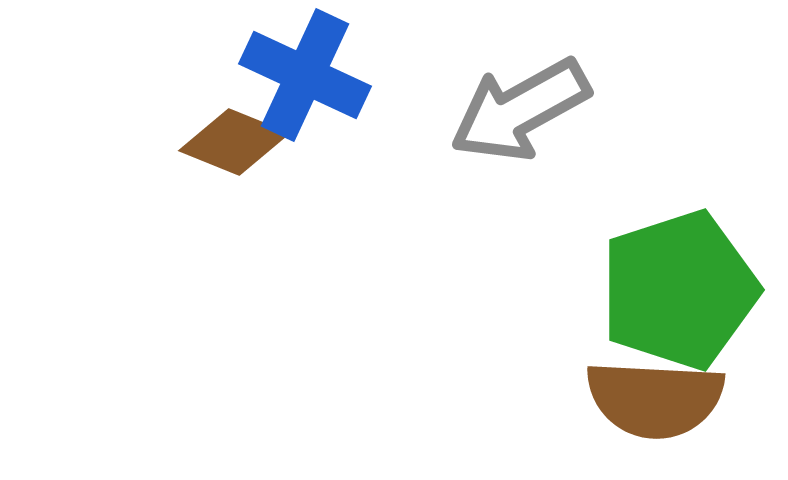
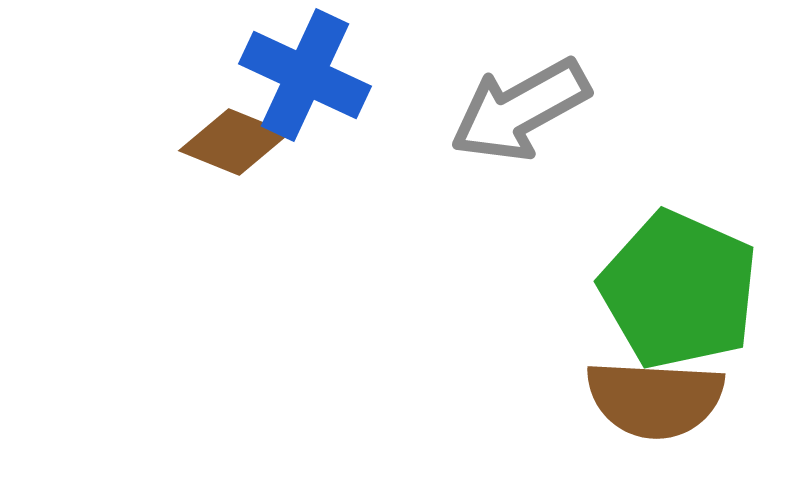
green pentagon: rotated 30 degrees counterclockwise
